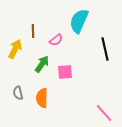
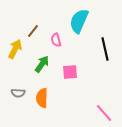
brown line: rotated 40 degrees clockwise
pink semicircle: rotated 112 degrees clockwise
pink square: moved 5 px right
gray semicircle: rotated 72 degrees counterclockwise
